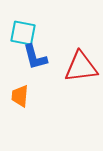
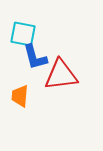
cyan square: moved 1 px down
red triangle: moved 20 px left, 8 px down
